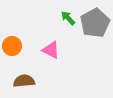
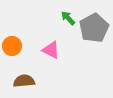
gray pentagon: moved 1 px left, 5 px down
